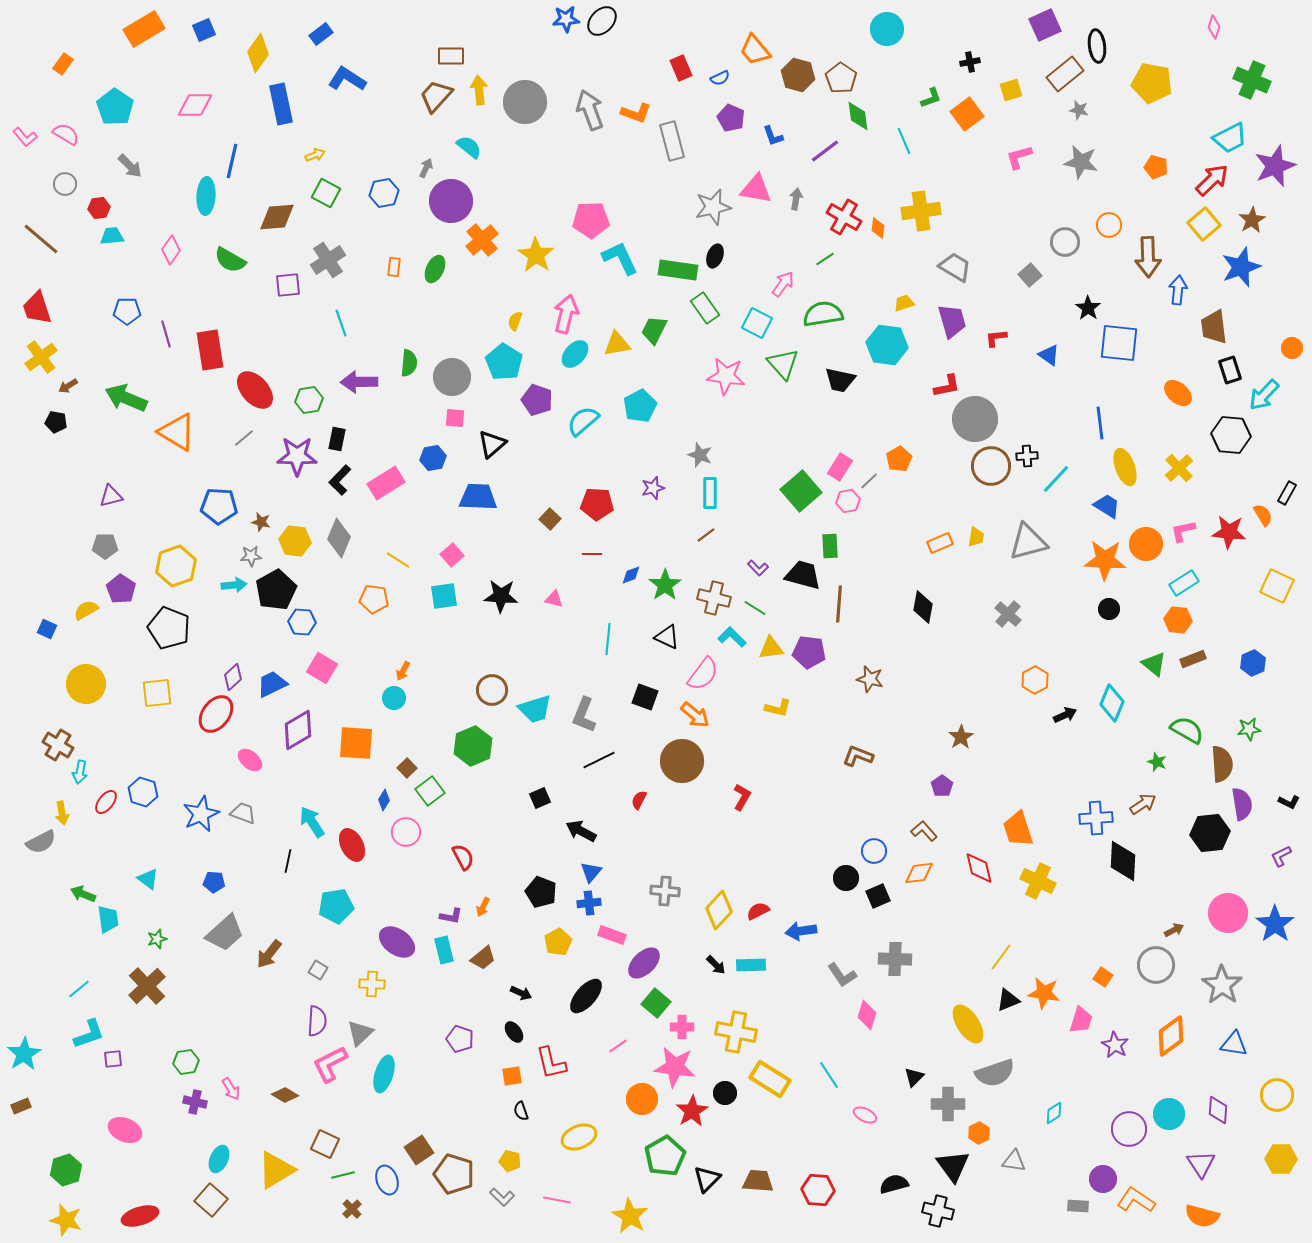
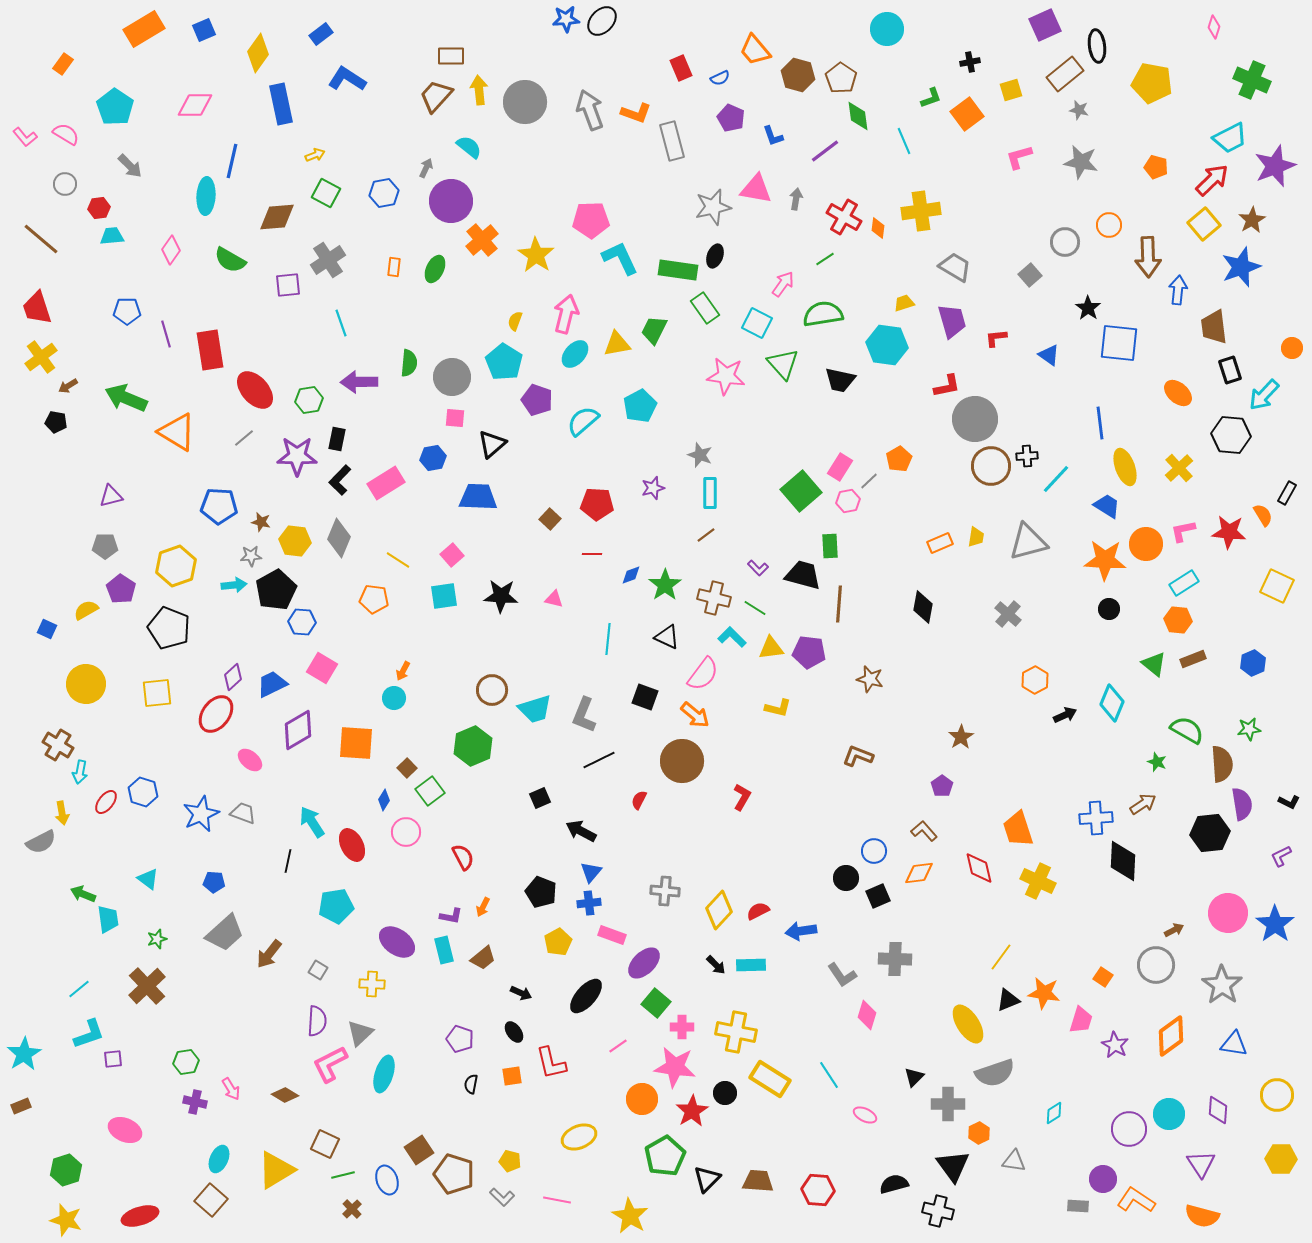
black semicircle at (521, 1111): moved 50 px left, 27 px up; rotated 30 degrees clockwise
